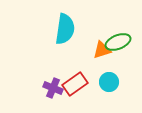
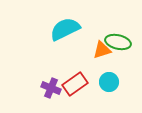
cyan semicircle: rotated 124 degrees counterclockwise
green ellipse: rotated 35 degrees clockwise
purple cross: moved 2 px left
